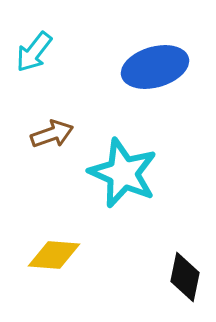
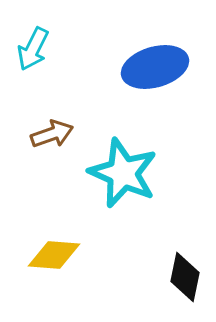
cyan arrow: moved 1 px left, 3 px up; rotated 12 degrees counterclockwise
